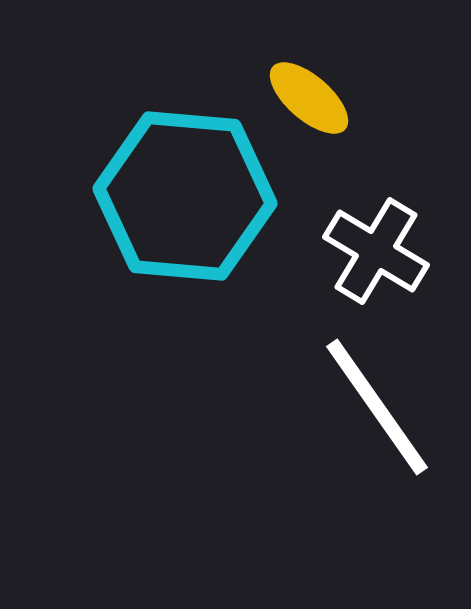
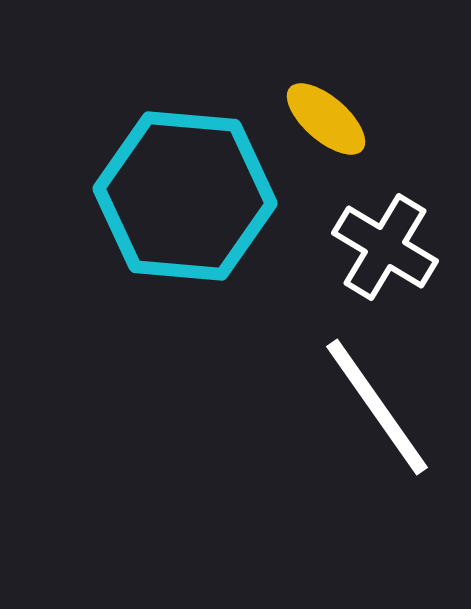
yellow ellipse: moved 17 px right, 21 px down
white cross: moved 9 px right, 4 px up
